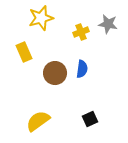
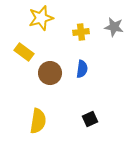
gray star: moved 6 px right, 3 px down
yellow cross: rotated 14 degrees clockwise
yellow rectangle: rotated 30 degrees counterclockwise
brown circle: moved 5 px left
yellow semicircle: rotated 135 degrees clockwise
